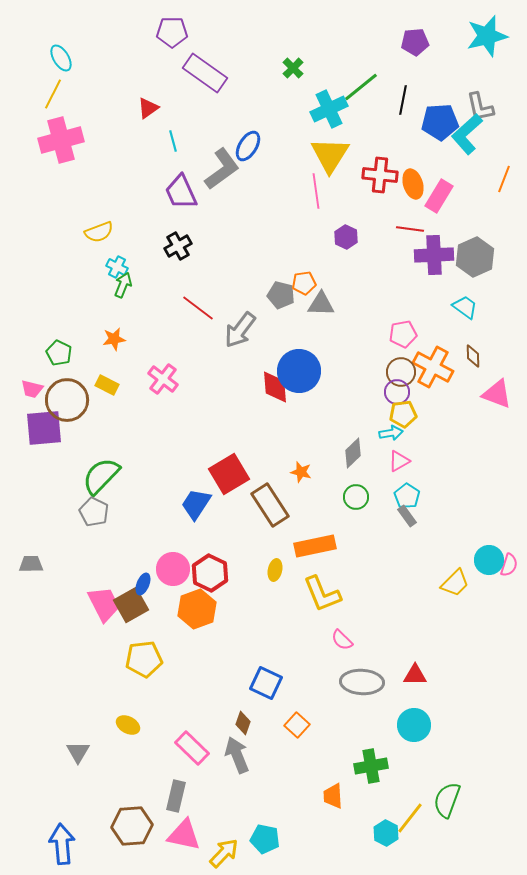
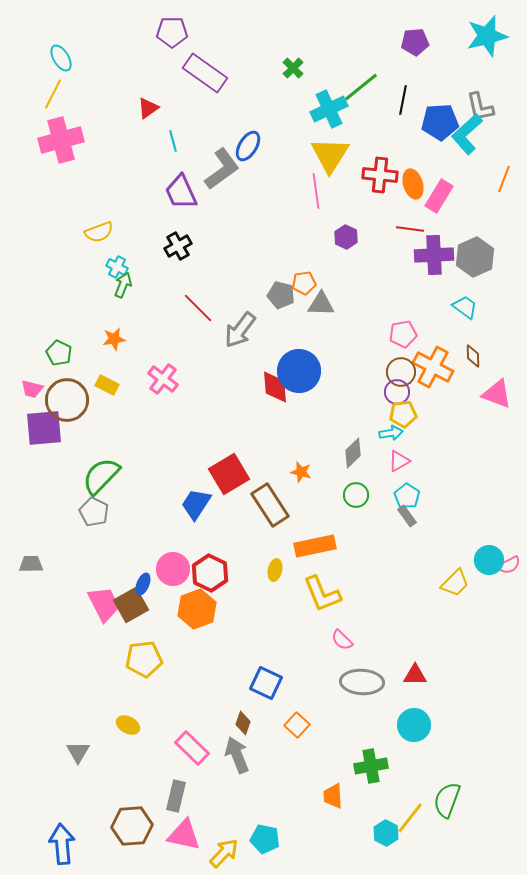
red line at (198, 308): rotated 8 degrees clockwise
green circle at (356, 497): moved 2 px up
pink semicircle at (509, 565): rotated 45 degrees clockwise
